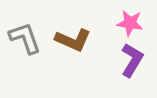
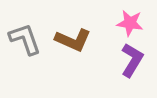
gray L-shape: moved 1 px down
